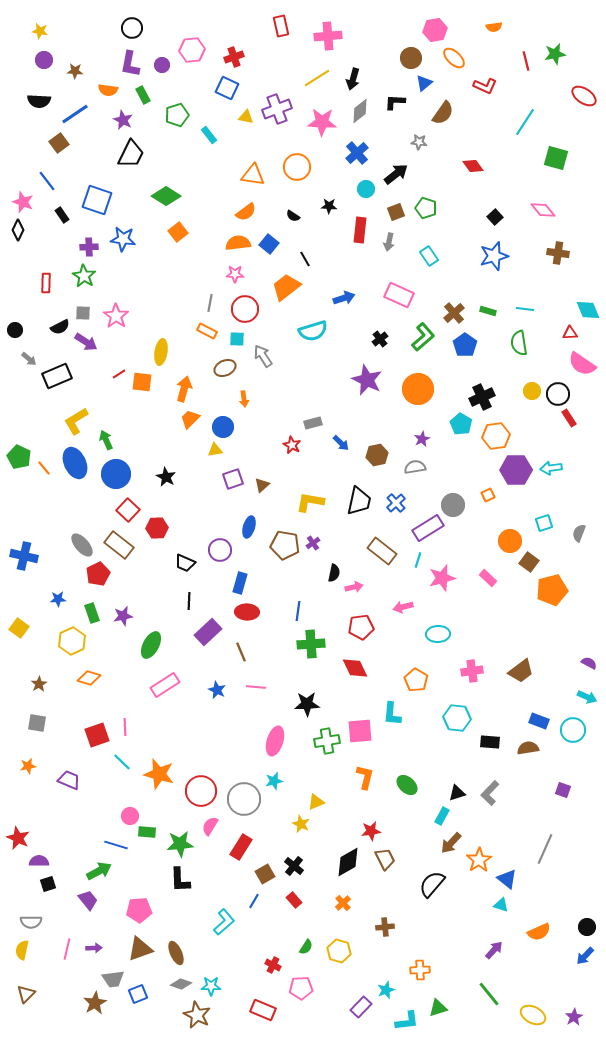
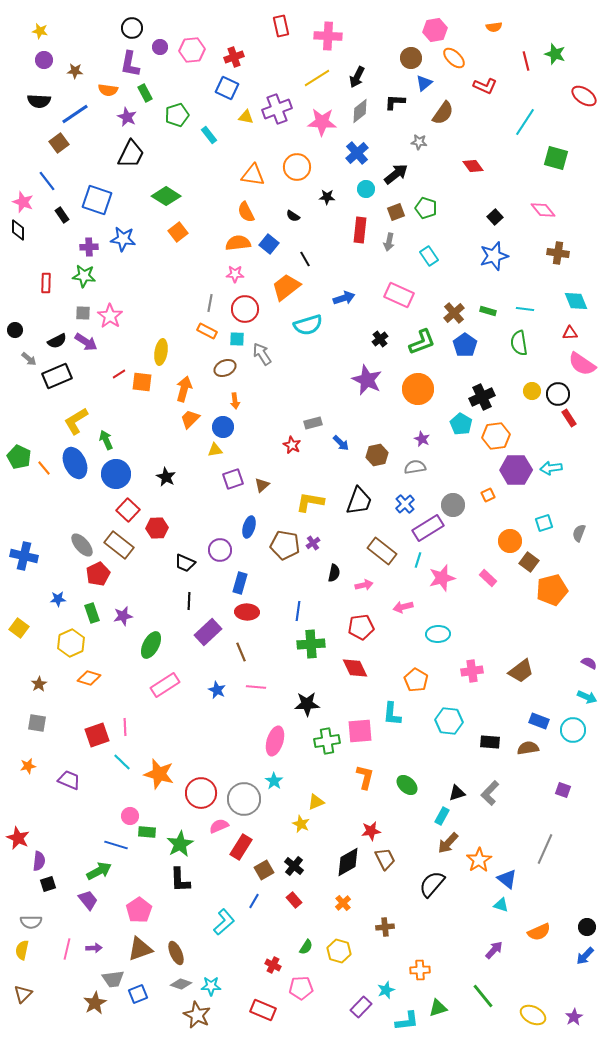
pink cross at (328, 36): rotated 8 degrees clockwise
green star at (555, 54): rotated 30 degrees clockwise
purple circle at (162, 65): moved 2 px left, 18 px up
black arrow at (353, 79): moved 4 px right, 2 px up; rotated 10 degrees clockwise
green rectangle at (143, 95): moved 2 px right, 2 px up
purple star at (123, 120): moved 4 px right, 3 px up
black star at (329, 206): moved 2 px left, 9 px up
orange semicircle at (246, 212): rotated 100 degrees clockwise
black diamond at (18, 230): rotated 25 degrees counterclockwise
green star at (84, 276): rotated 25 degrees counterclockwise
cyan diamond at (588, 310): moved 12 px left, 9 px up
pink star at (116, 316): moved 6 px left
black semicircle at (60, 327): moved 3 px left, 14 px down
cyan semicircle at (313, 331): moved 5 px left, 6 px up
green L-shape at (423, 337): moved 1 px left, 5 px down; rotated 20 degrees clockwise
gray arrow at (263, 356): moved 1 px left, 2 px up
orange arrow at (244, 399): moved 9 px left, 2 px down
purple star at (422, 439): rotated 21 degrees counterclockwise
black trapezoid at (359, 501): rotated 8 degrees clockwise
blue cross at (396, 503): moved 9 px right, 1 px down
pink arrow at (354, 587): moved 10 px right, 2 px up
yellow hexagon at (72, 641): moved 1 px left, 2 px down
cyan hexagon at (457, 718): moved 8 px left, 3 px down
cyan star at (274, 781): rotated 24 degrees counterclockwise
red circle at (201, 791): moved 2 px down
pink semicircle at (210, 826): moved 9 px right; rotated 36 degrees clockwise
brown arrow at (451, 843): moved 3 px left
green star at (180, 844): rotated 24 degrees counterclockwise
purple semicircle at (39, 861): rotated 96 degrees clockwise
brown square at (265, 874): moved 1 px left, 4 px up
pink pentagon at (139, 910): rotated 30 degrees counterclockwise
brown triangle at (26, 994): moved 3 px left
green line at (489, 994): moved 6 px left, 2 px down
